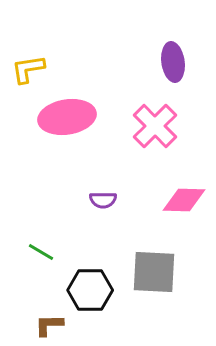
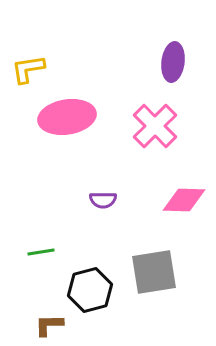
purple ellipse: rotated 15 degrees clockwise
green line: rotated 40 degrees counterclockwise
gray square: rotated 12 degrees counterclockwise
black hexagon: rotated 15 degrees counterclockwise
